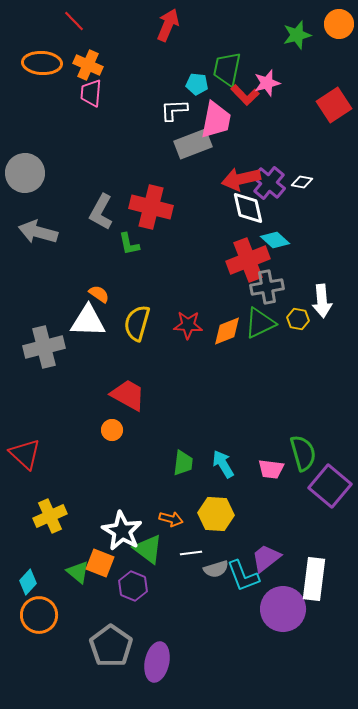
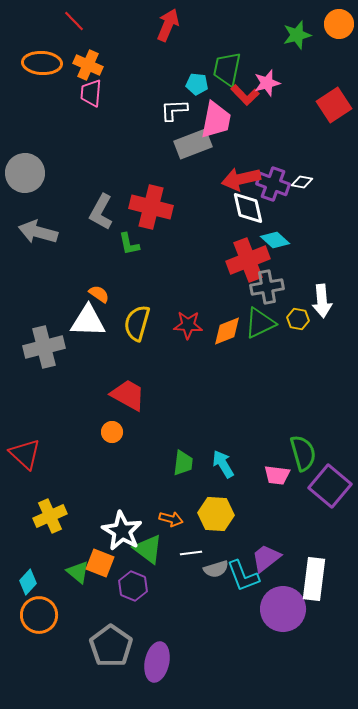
purple cross at (269, 183): moved 4 px right, 1 px down; rotated 20 degrees counterclockwise
orange circle at (112, 430): moved 2 px down
pink trapezoid at (271, 469): moved 6 px right, 6 px down
